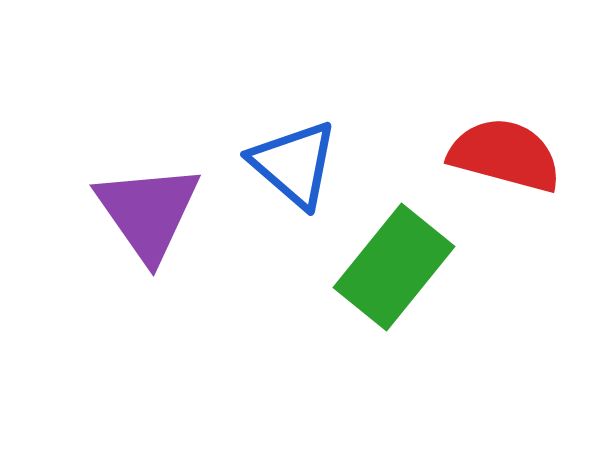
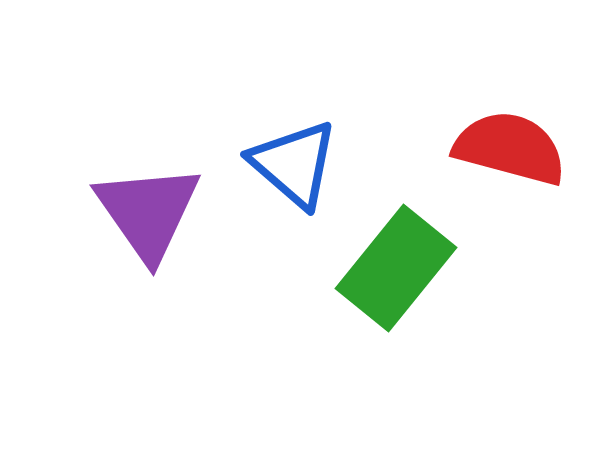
red semicircle: moved 5 px right, 7 px up
green rectangle: moved 2 px right, 1 px down
